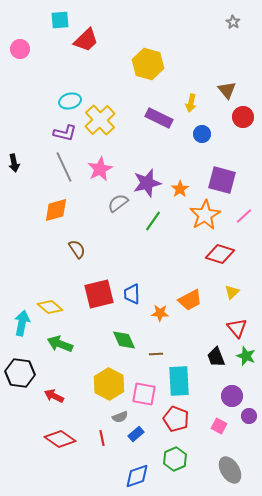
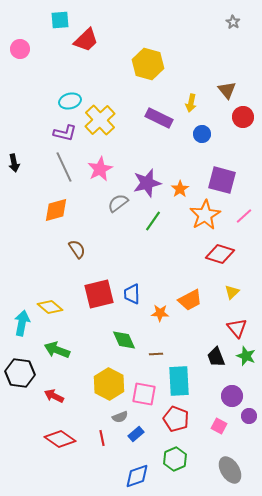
green arrow at (60, 344): moved 3 px left, 6 px down
